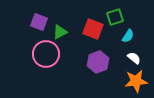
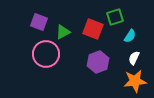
green triangle: moved 3 px right
cyan semicircle: moved 2 px right
white semicircle: rotated 104 degrees counterclockwise
orange star: moved 1 px left
